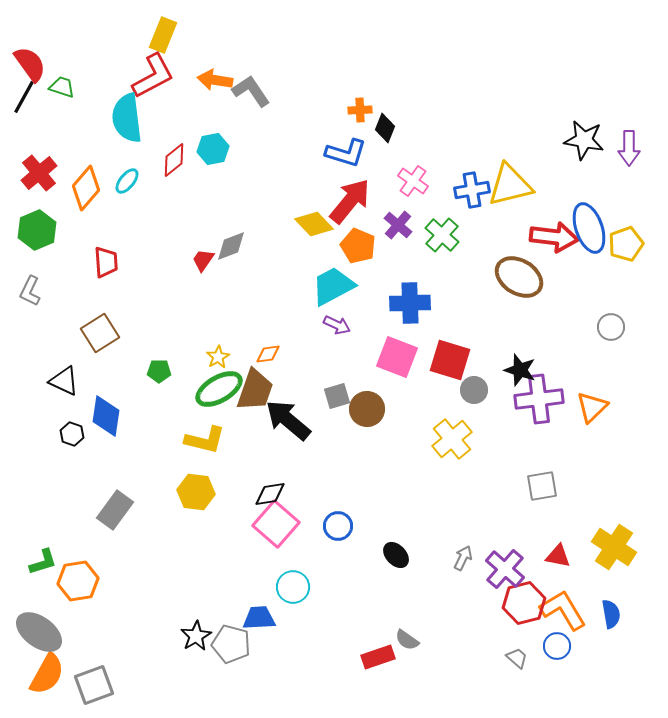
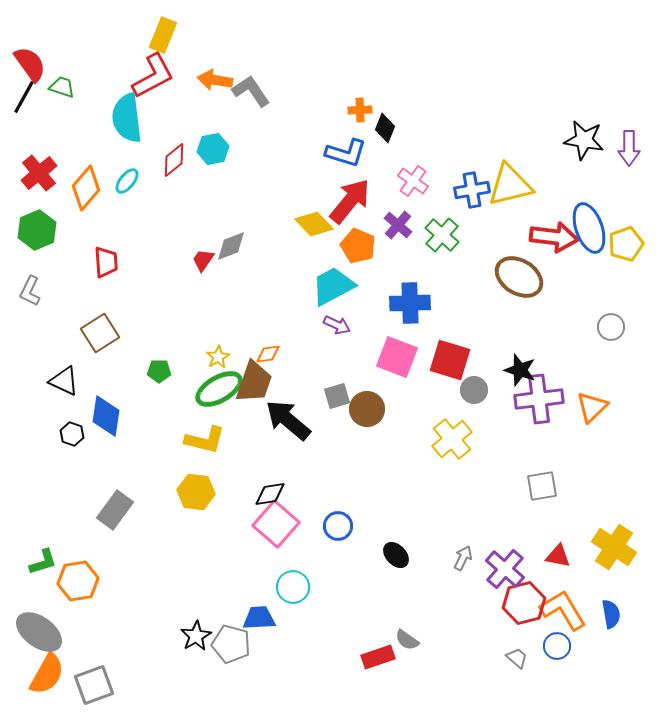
brown trapezoid at (255, 390): moved 1 px left, 8 px up
